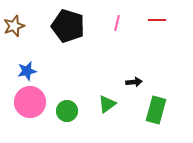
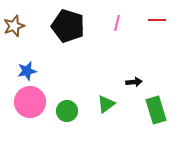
green triangle: moved 1 px left
green rectangle: rotated 32 degrees counterclockwise
